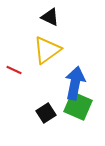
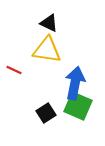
black triangle: moved 1 px left, 6 px down
yellow triangle: rotated 44 degrees clockwise
